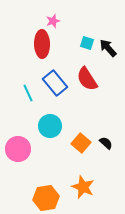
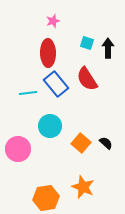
red ellipse: moved 6 px right, 9 px down
black arrow: rotated 42 degrees clockwise
blue rectangle: moved 1 px right, 1 px down
cyan line: rotated 72 degrees counterclockwise
